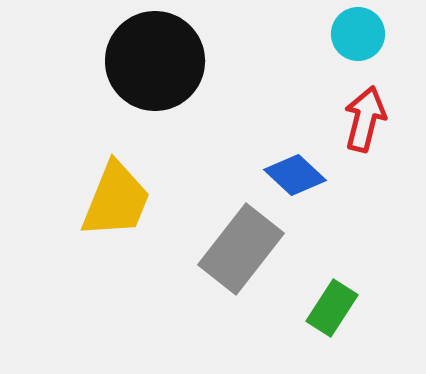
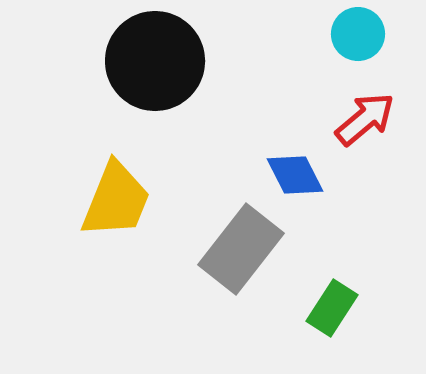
red arrow: rotated 36 degrees clockwise
blue diamond: rotated 20 degrees clockwise
